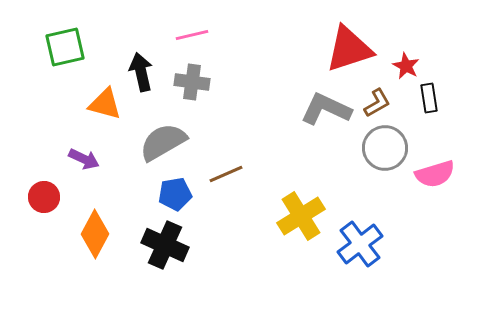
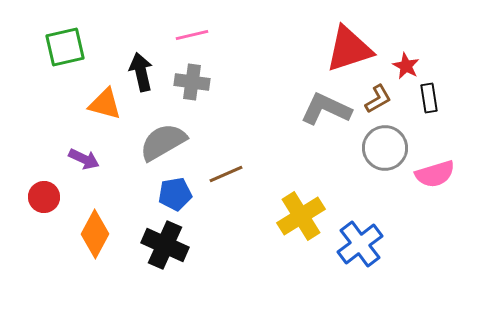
brown L-shape: moved 1 px right, 4 px up
